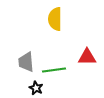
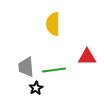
yellow semicircle: moved 2 px left, 5 px down
gray trapezoid: moved 5 px down
black star: rotated 16 degrees clockwise
